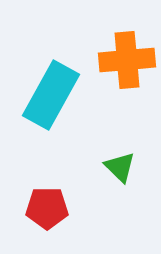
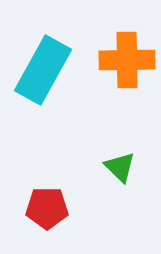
orange cross: rotated 4 degrees clockwise
cyan rectangle: moved 8 px left, 25 px up
